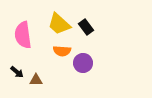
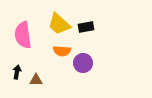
black rectangle: rotated 63 degrees counterclockwise
black arrow: rotated 120 degrees counterclockwise
